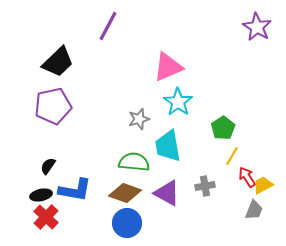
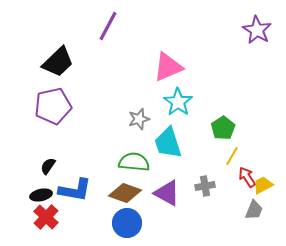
purple star: moved 3 px down
cyan trapezoid: moved 3 px up; rotated 8 degrees counterclockwise
